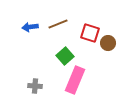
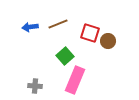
brown circle: moved 2 px up
